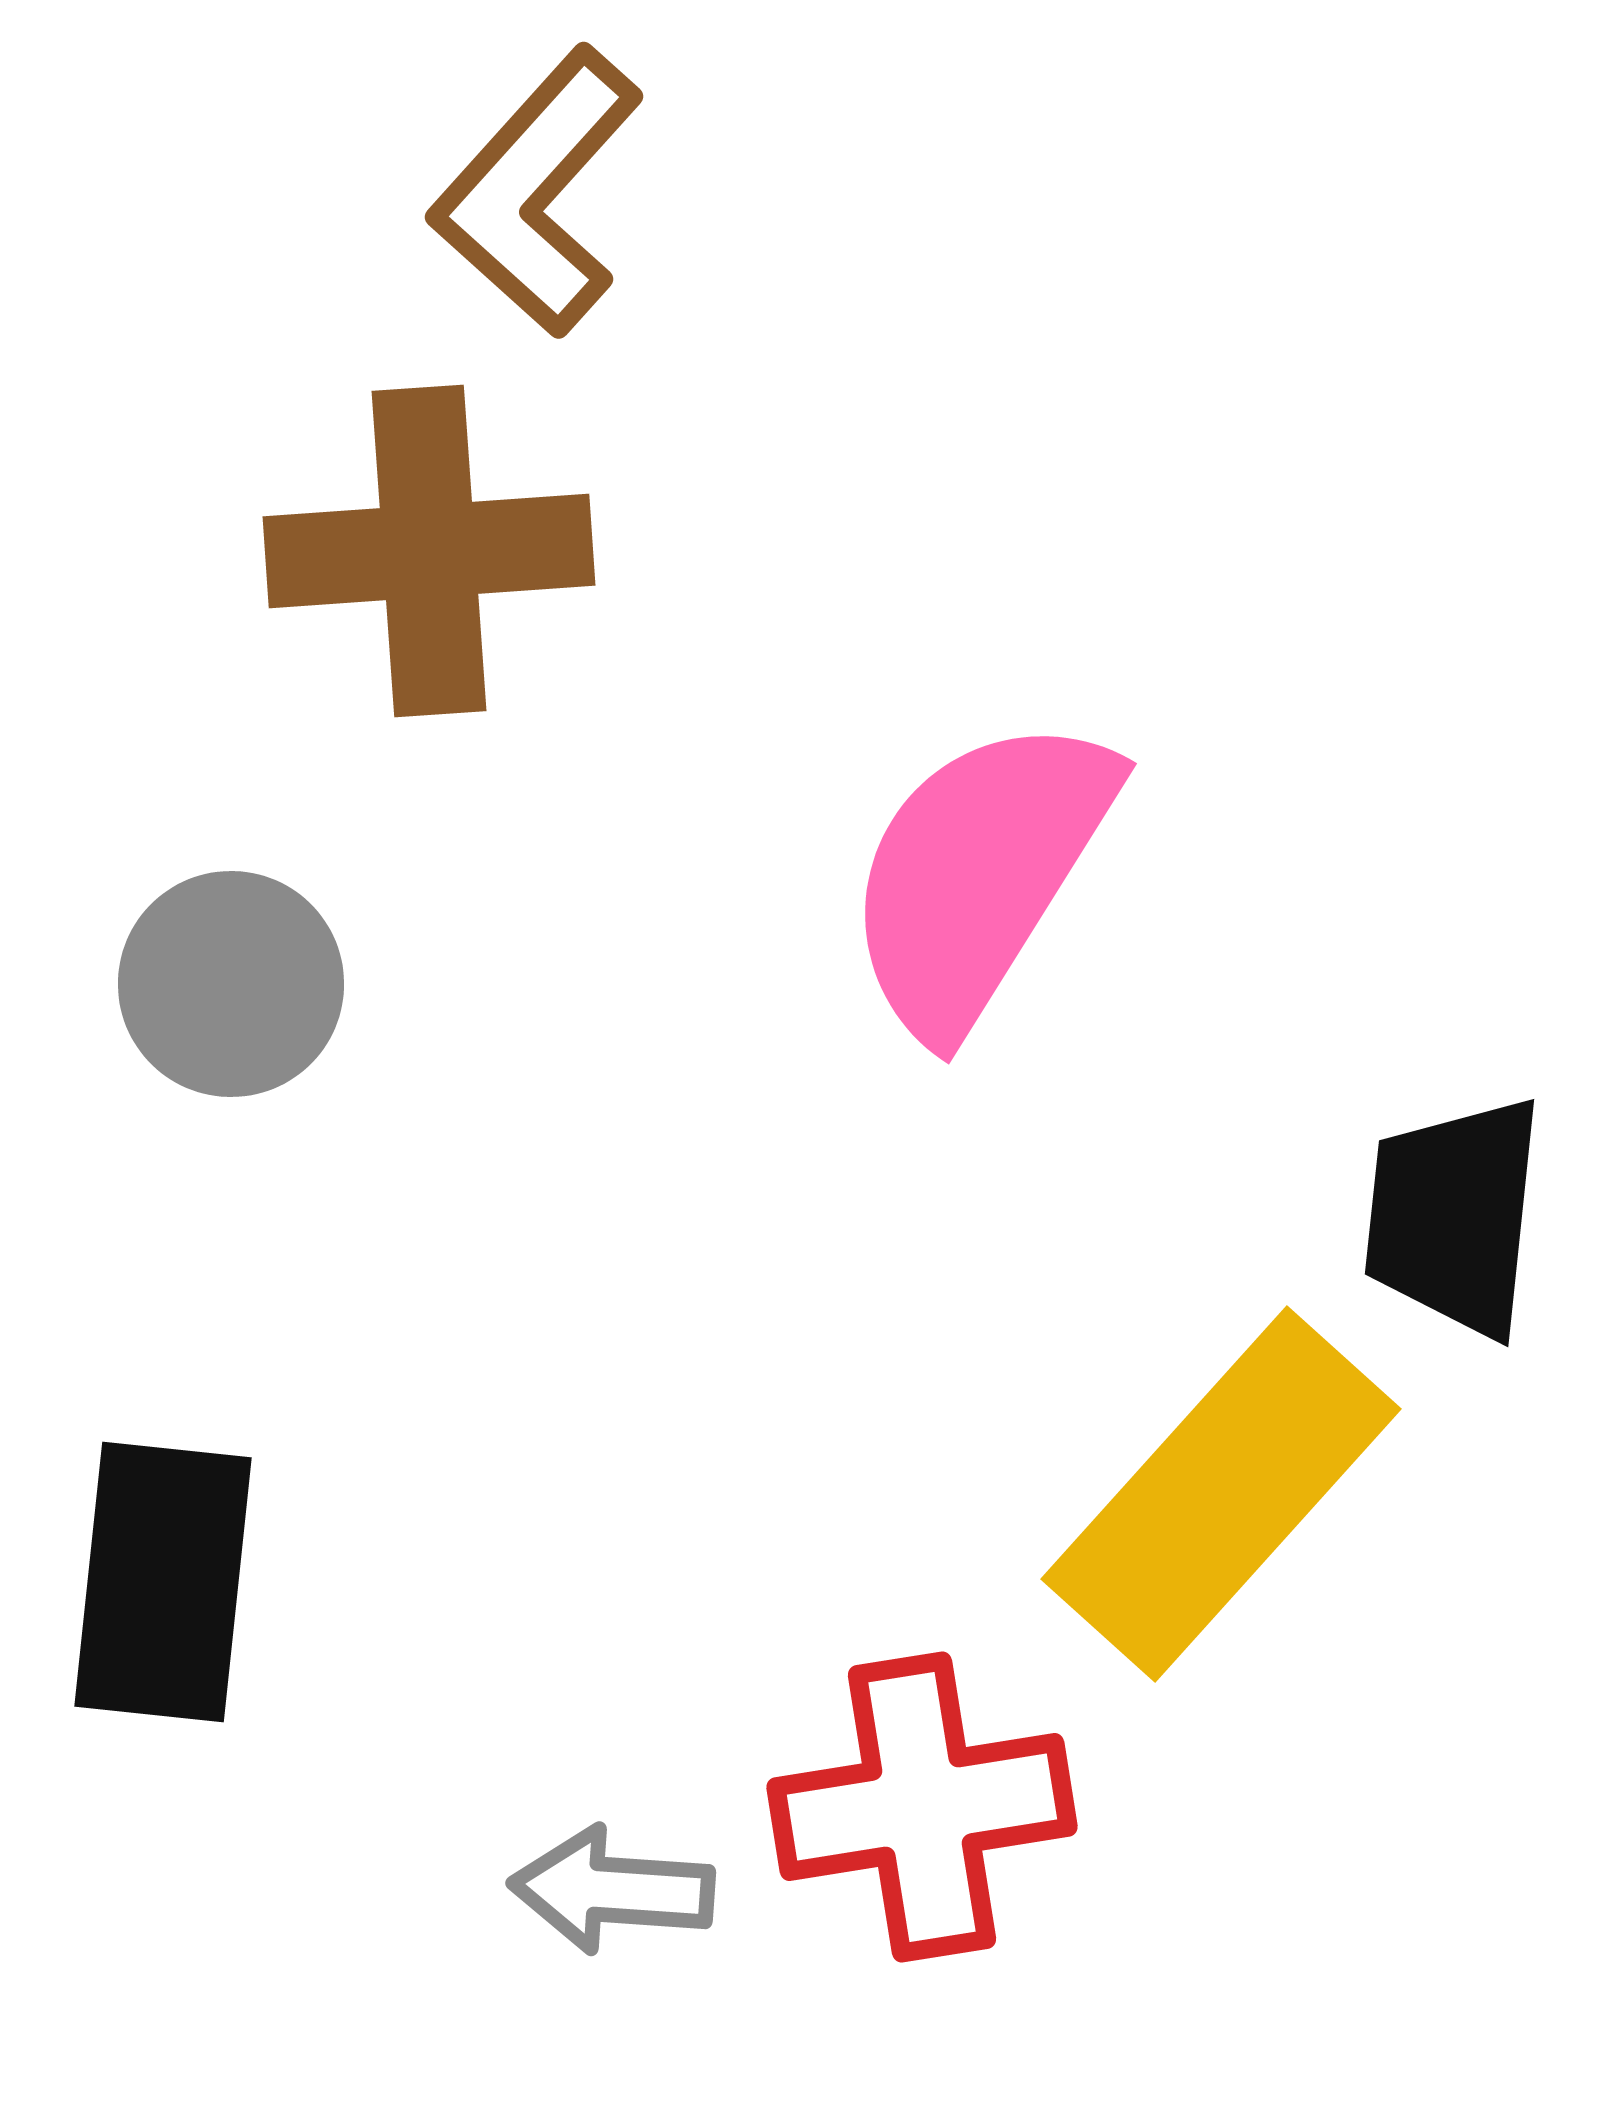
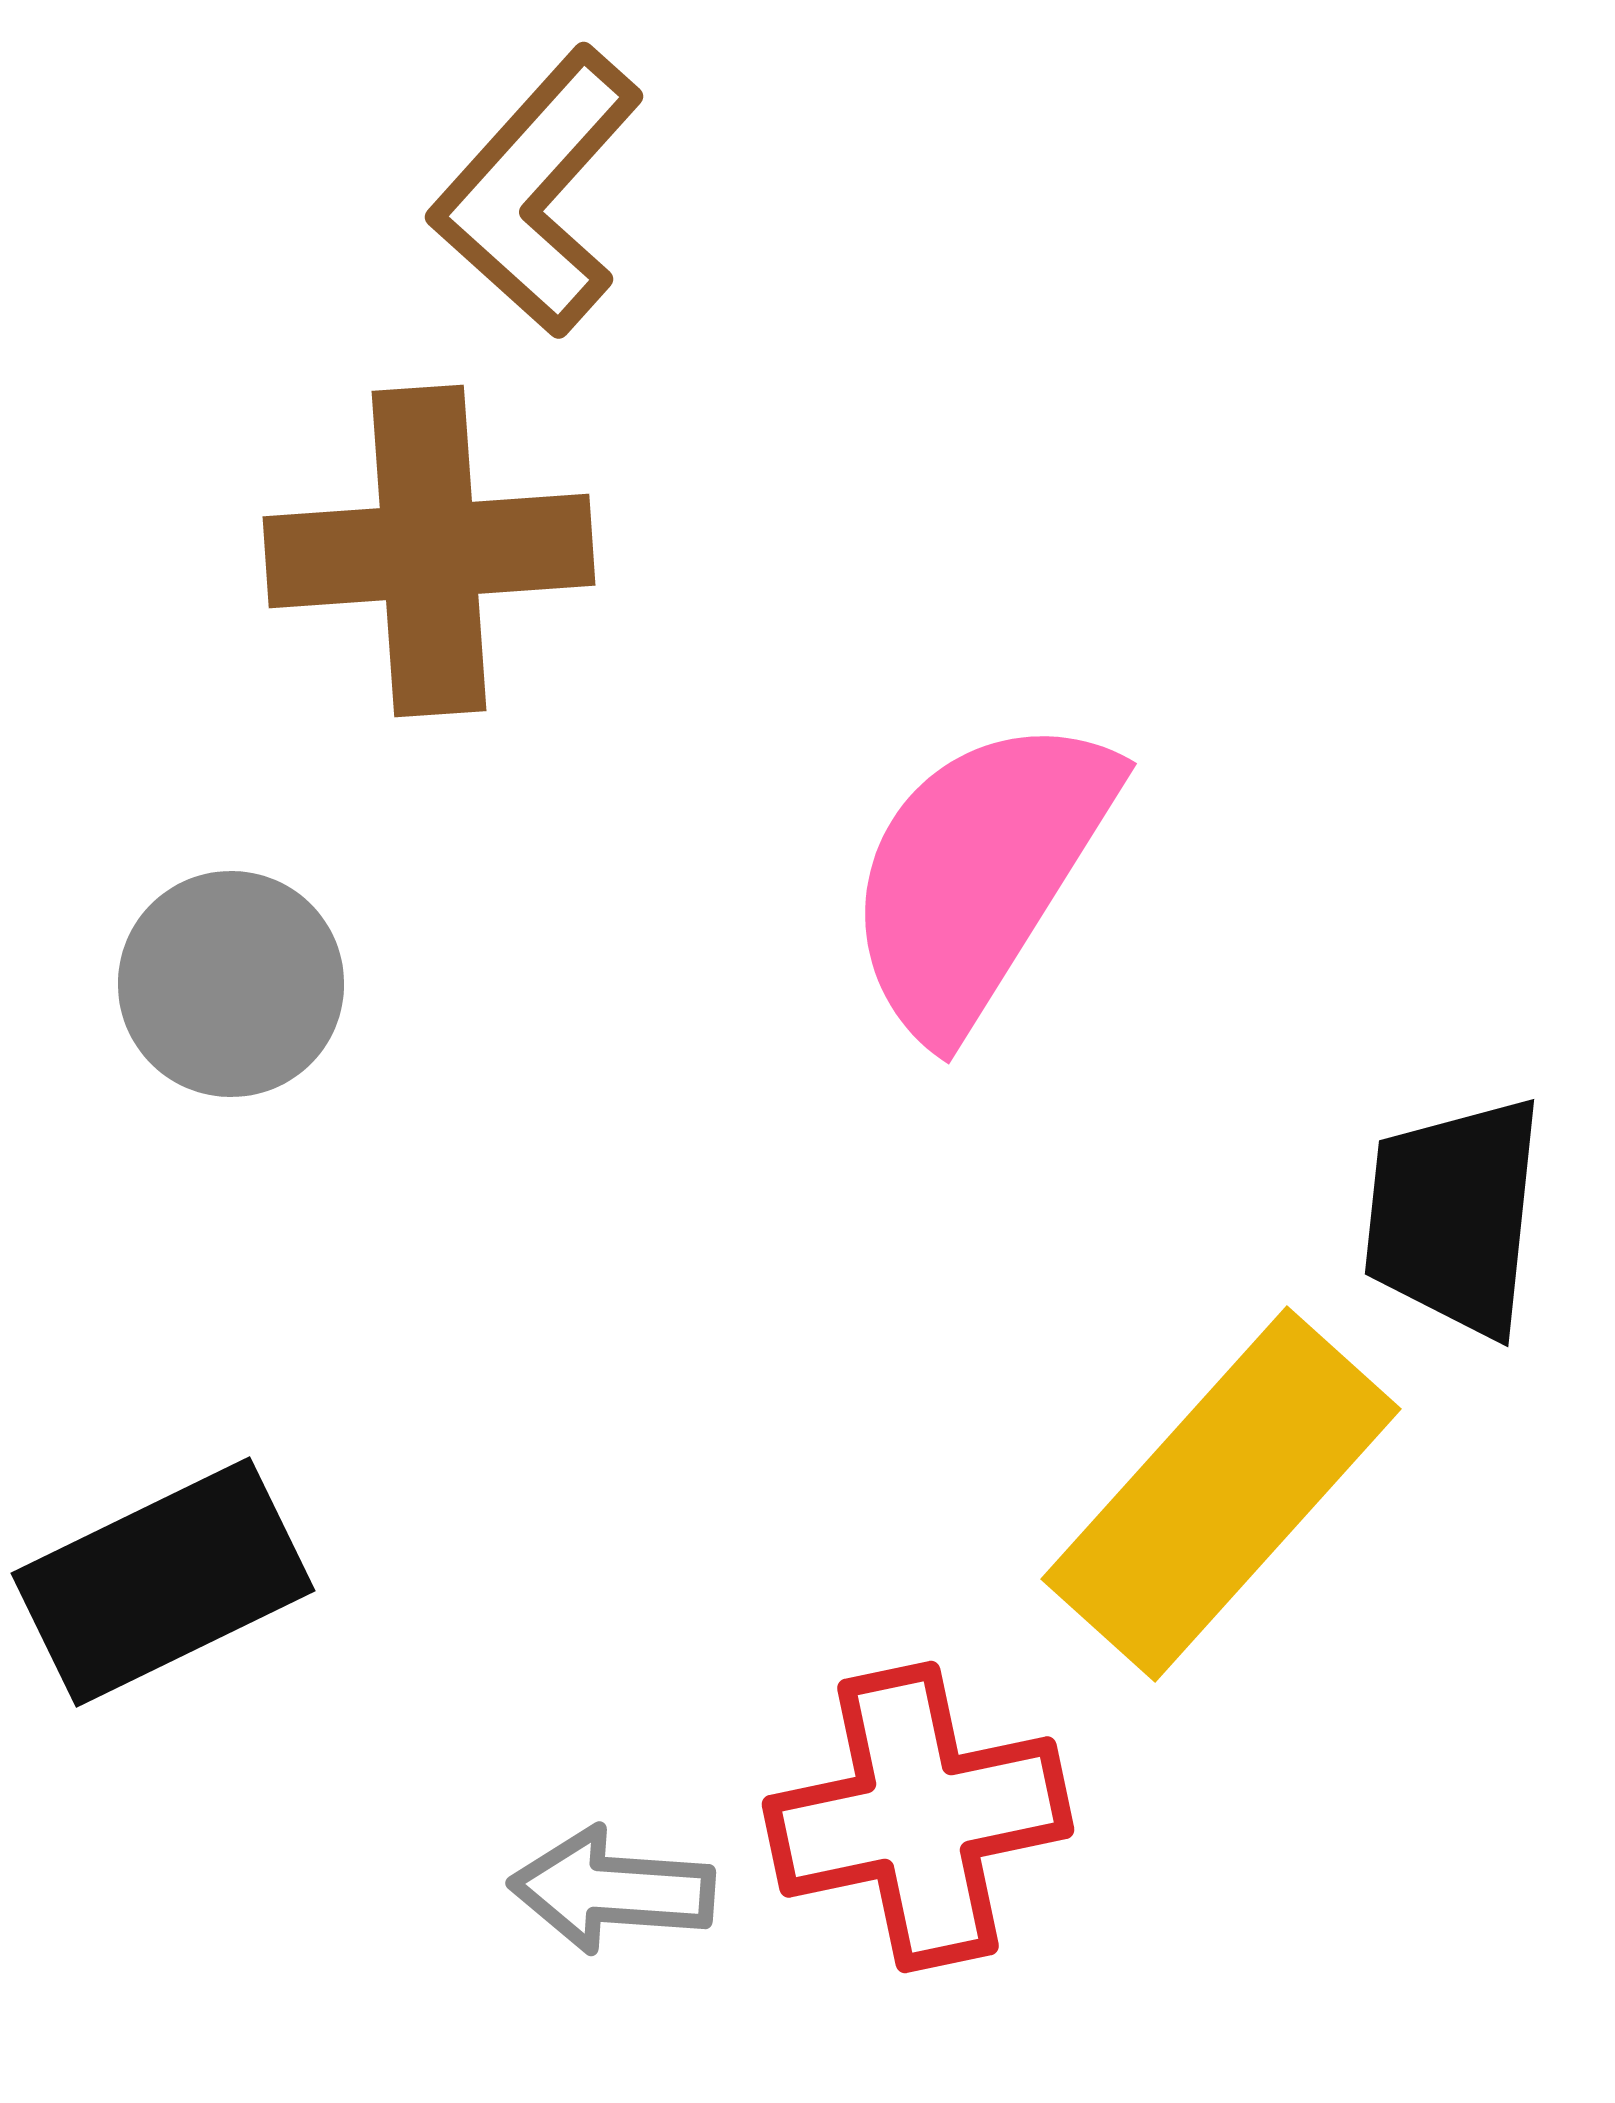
black rectangle: rotated 58 degrees clockwise
red cross: moved 4 px left, 10 px down; rotated 3 degrees counterclockwise
